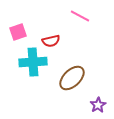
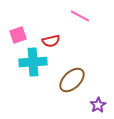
pink square: moved 3 px down
brown ellipse: moved 2 px down
